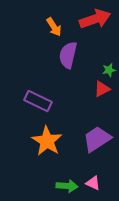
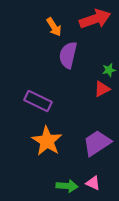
purple trapezoid: moved 4 px down
